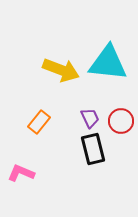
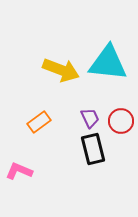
orange rectangle: rotated 15 degrees clockwise
pink L-shape: moved 2 px left, 2 px up
